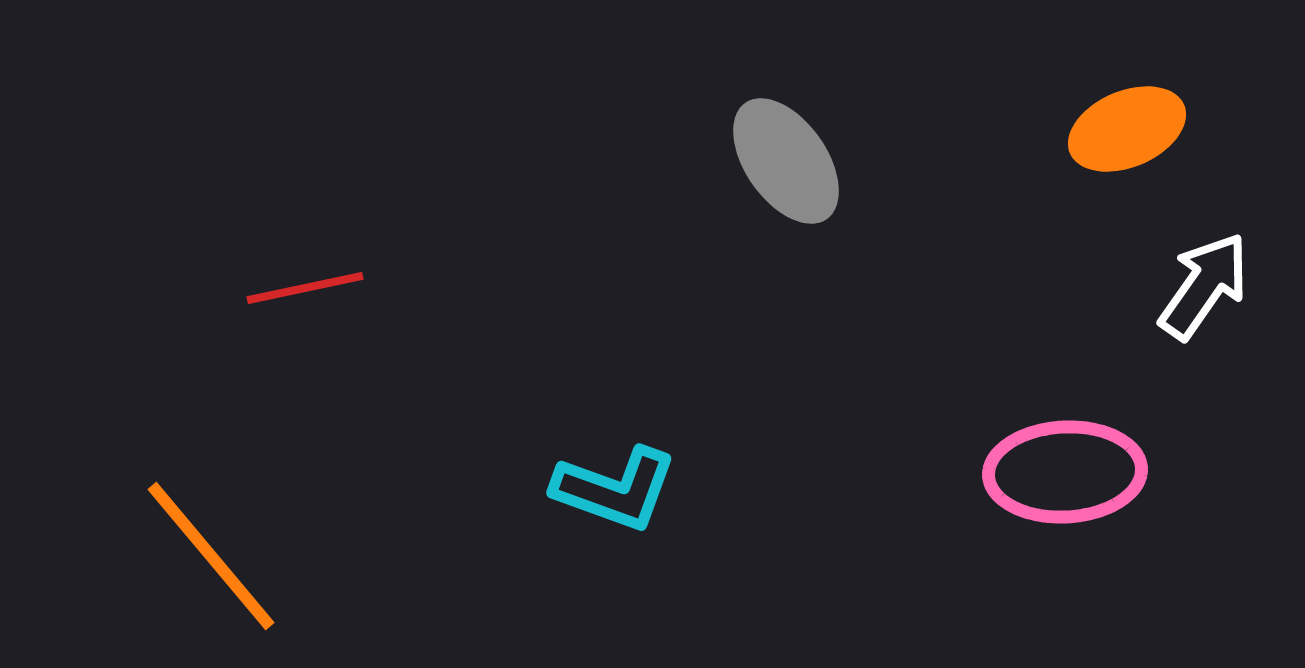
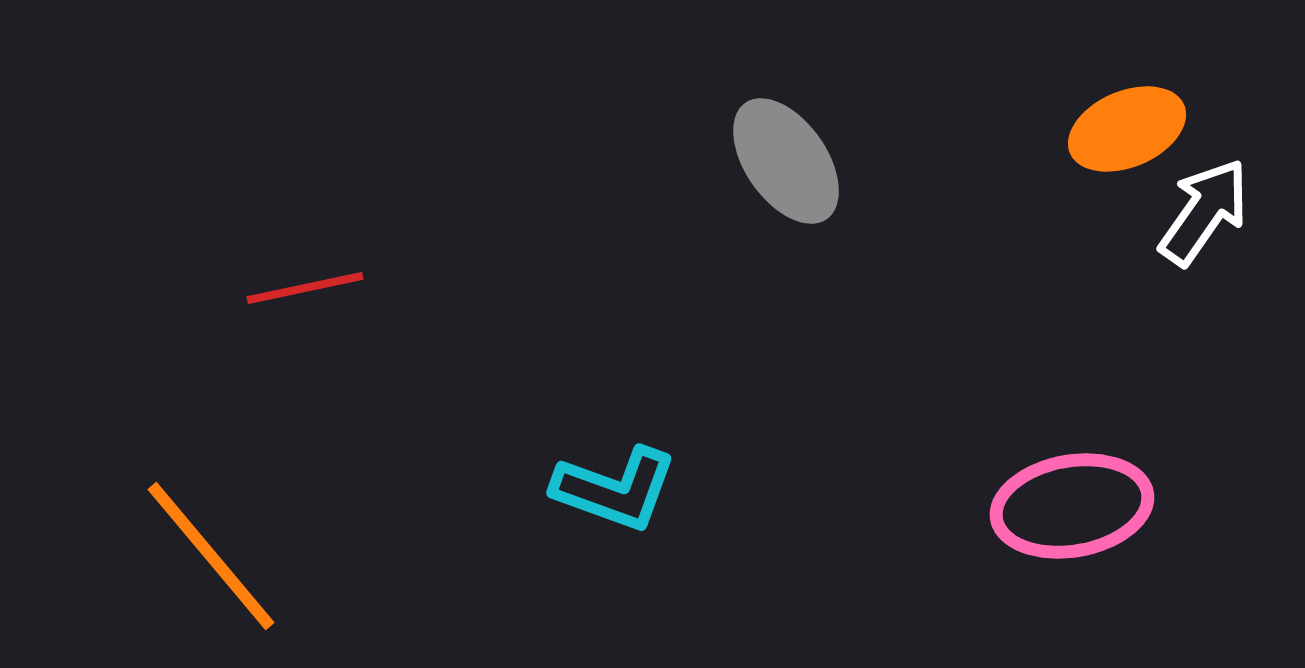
white arrow: moved 74 px up
pink ellipse: moved 7 px right, 34 px down; rotated 7 degrees counterclockwise
